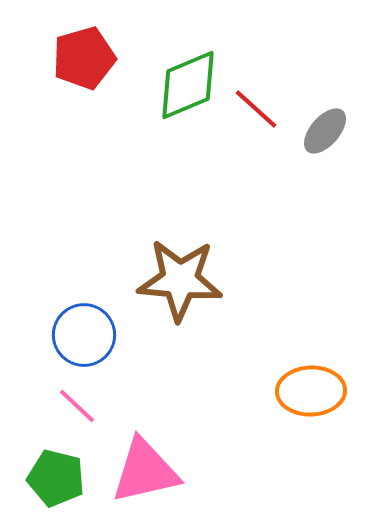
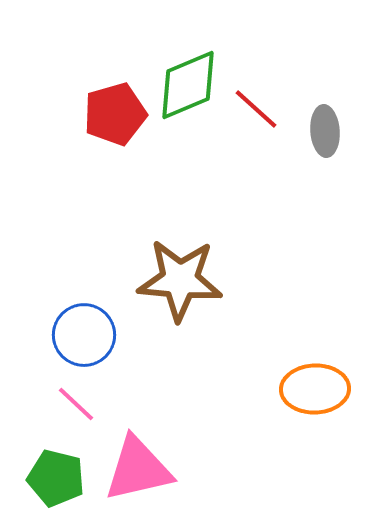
red pentagon: moved 31 px right, 56 px down
gray ellipse: rotated 45 degrees counterclockwise
orange ellipse: moved 4 px right, 2 px up
pink line: moved 1 px left, 2 px up
pink triangle: moved 7 px left, 2 px up
